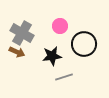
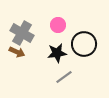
pink circle: moved 2 px left, 1 px up
black star: moved 5 px right, 3 px up
gray line: rotated 18 degrees counterclockwise
